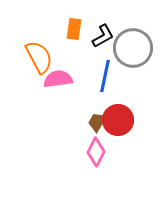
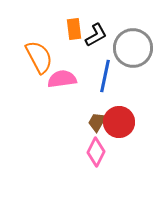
orange rectangle: rotated 15 degrees counterclockwise
black L-shape: moved 7 px left, 1 px up
pink semicircle: moved 4 px right
red circle: moved 1 px right, 2 px down
